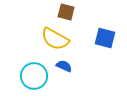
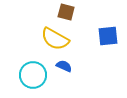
blue square: moved 3 px right, 2 px up; rotated 20 degrees counterclockwise
cyan circle: moved 1 px left, 1 px up
